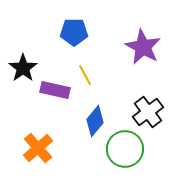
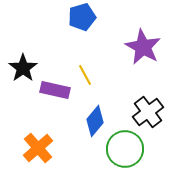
blue pentagon: moved 8 px right, 15 px up; rotated 16 degrees counterclockwise
